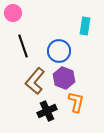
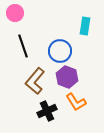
pink circle: moved 2 px right
blue circle: moved 1 px right
purple hexagon: moved 3 px right, 1 px up
orange L-shape: rotated 135 degrees clockwise
